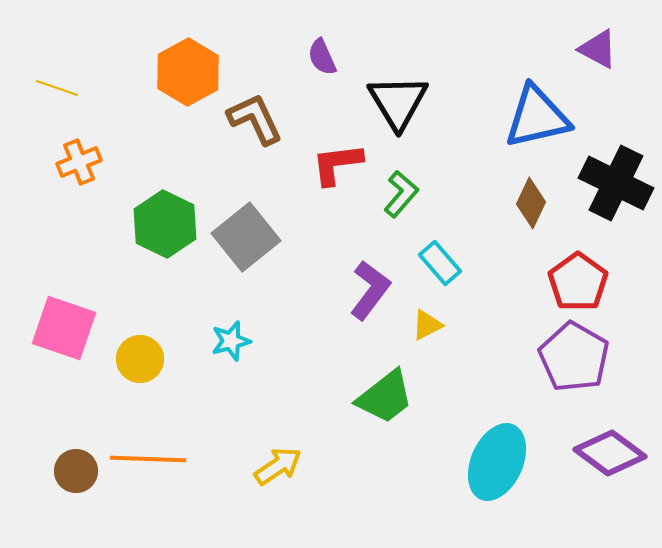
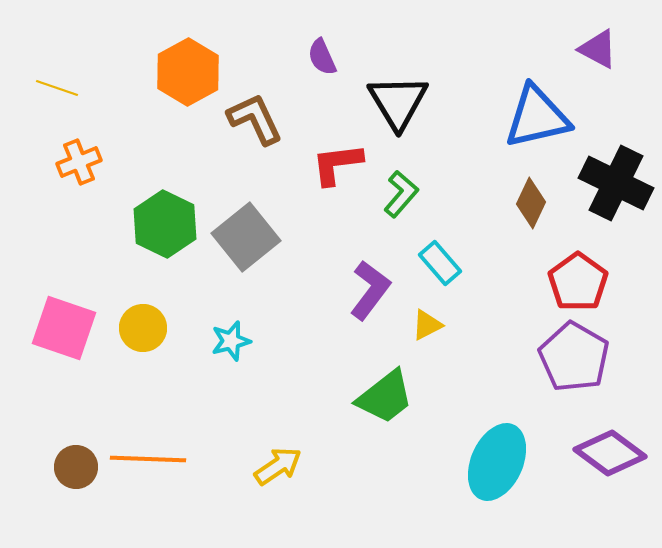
yellow circle: moved 3 px right, 31 px up
brown circle: moved 4 px up
